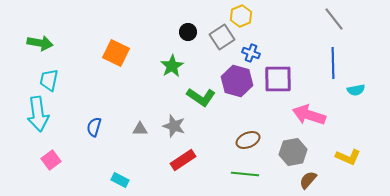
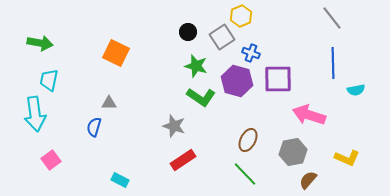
gray line: moved 2 px left, 1 px up
green star: moved 24 px right; rotated 25 degrees counterclockwise
cyan arrow: moved 3 px left
gray triangle: moved 31 px left, 26 px up
brown ellipse: rotated 40 degrees counterclockwise
yellow L-shape: moved 1 px left, 1 px down
green line: rotated 40 degrees clockwise
